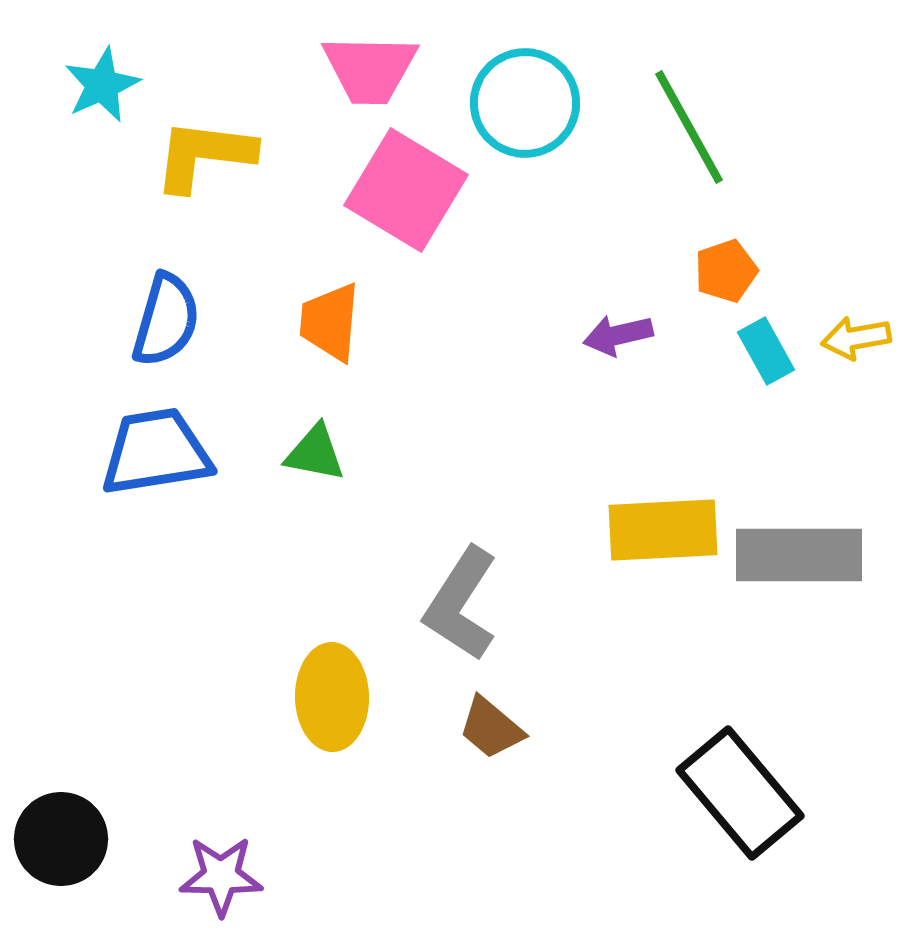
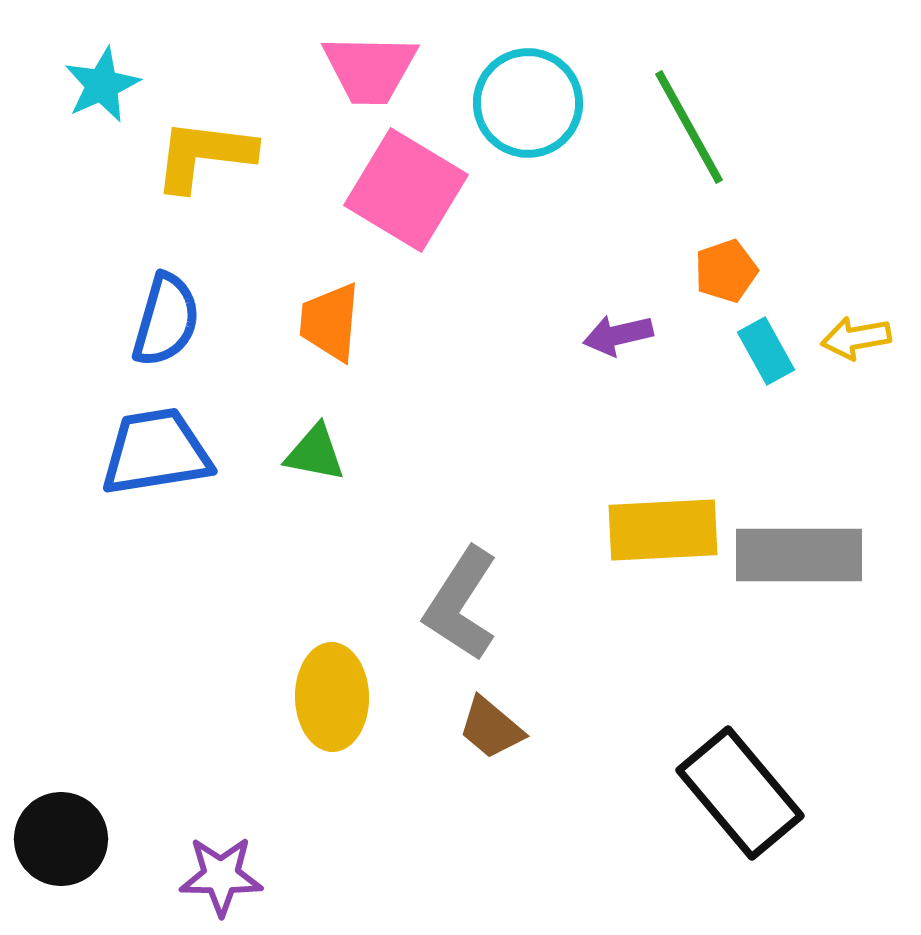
cyan circle: moved 3 px right
